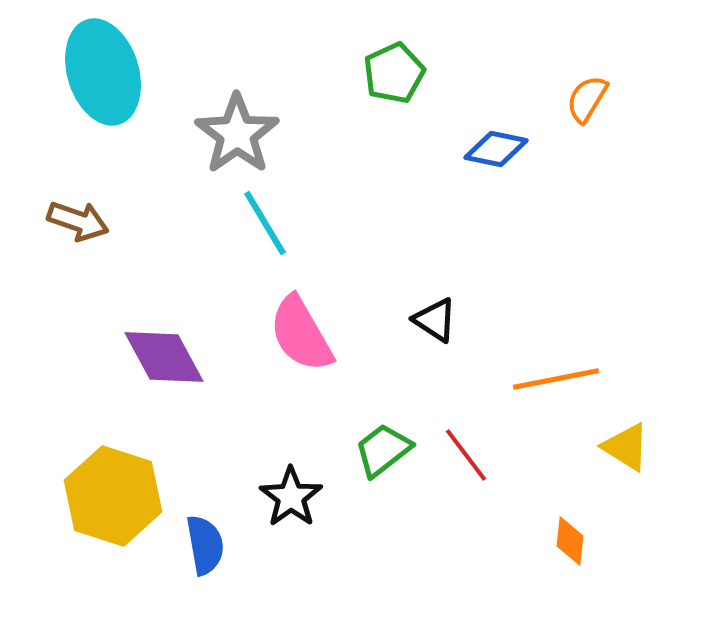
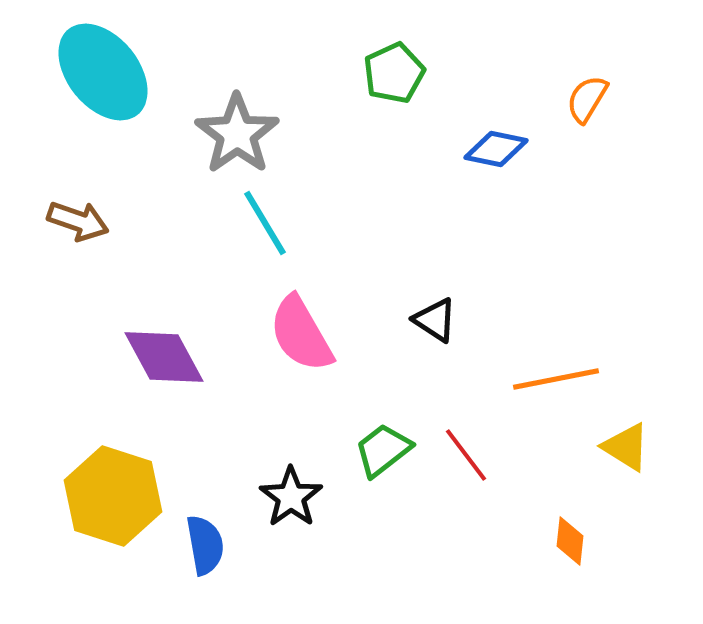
cyan ellipse: rotated 22 degrees counterclockwise
